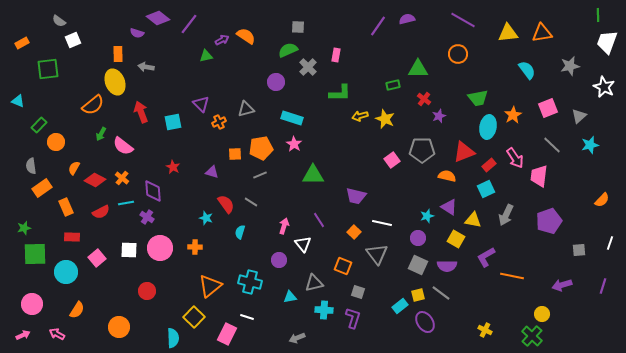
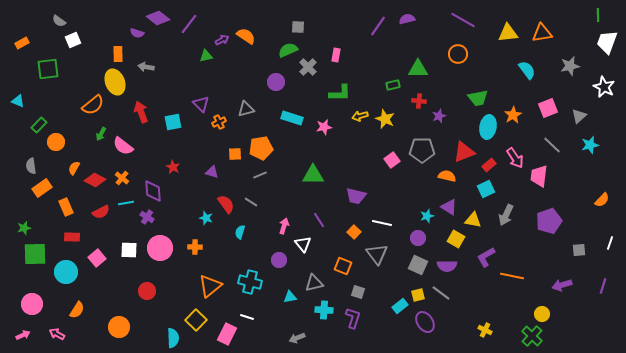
red cross at (424, 99): moved 5 px left, 2 px down; rotated 32 degrees counterclockwise
pink star at (294, 144): moved 30 px right, 17 px up; rotated 28 degrees clockwise
yellow square at (194, 317): moved 2 px right, 3 px down
